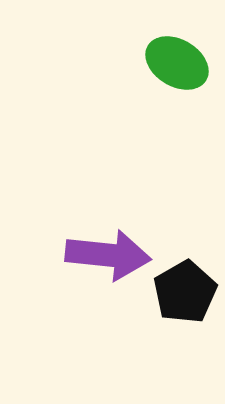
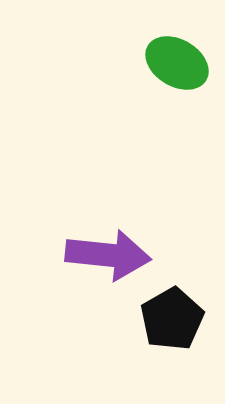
black pentagon: moved 13 px left, 27 px down
